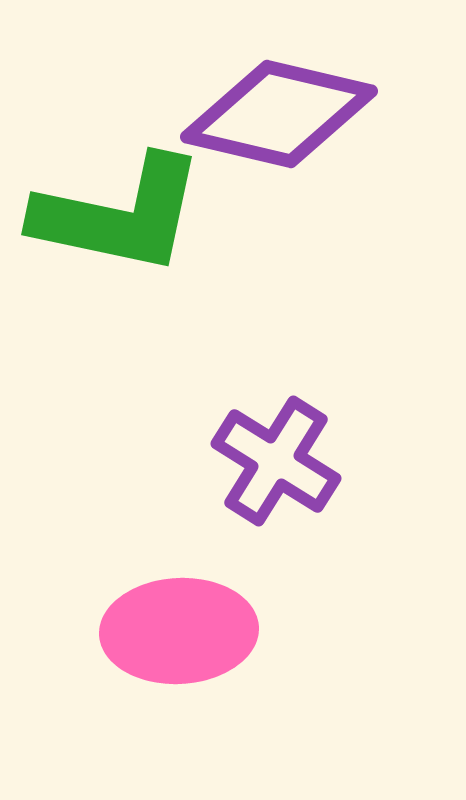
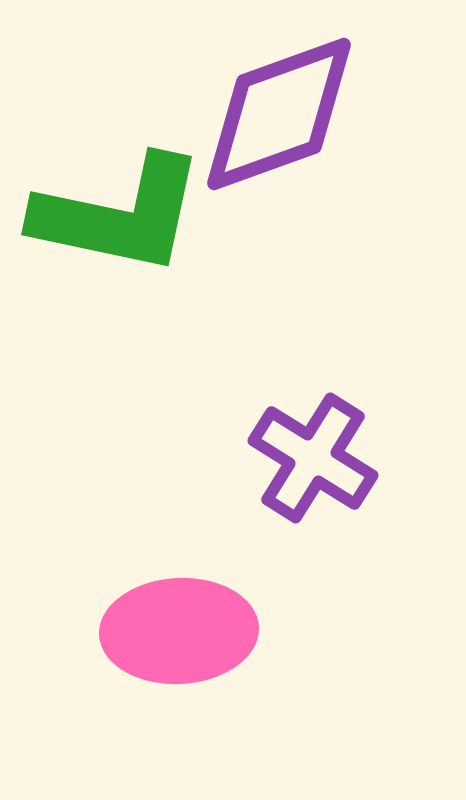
purple diamond: rotated 33 degrees counterclockwise
purple cross: moved 37 px right, 3 px up
